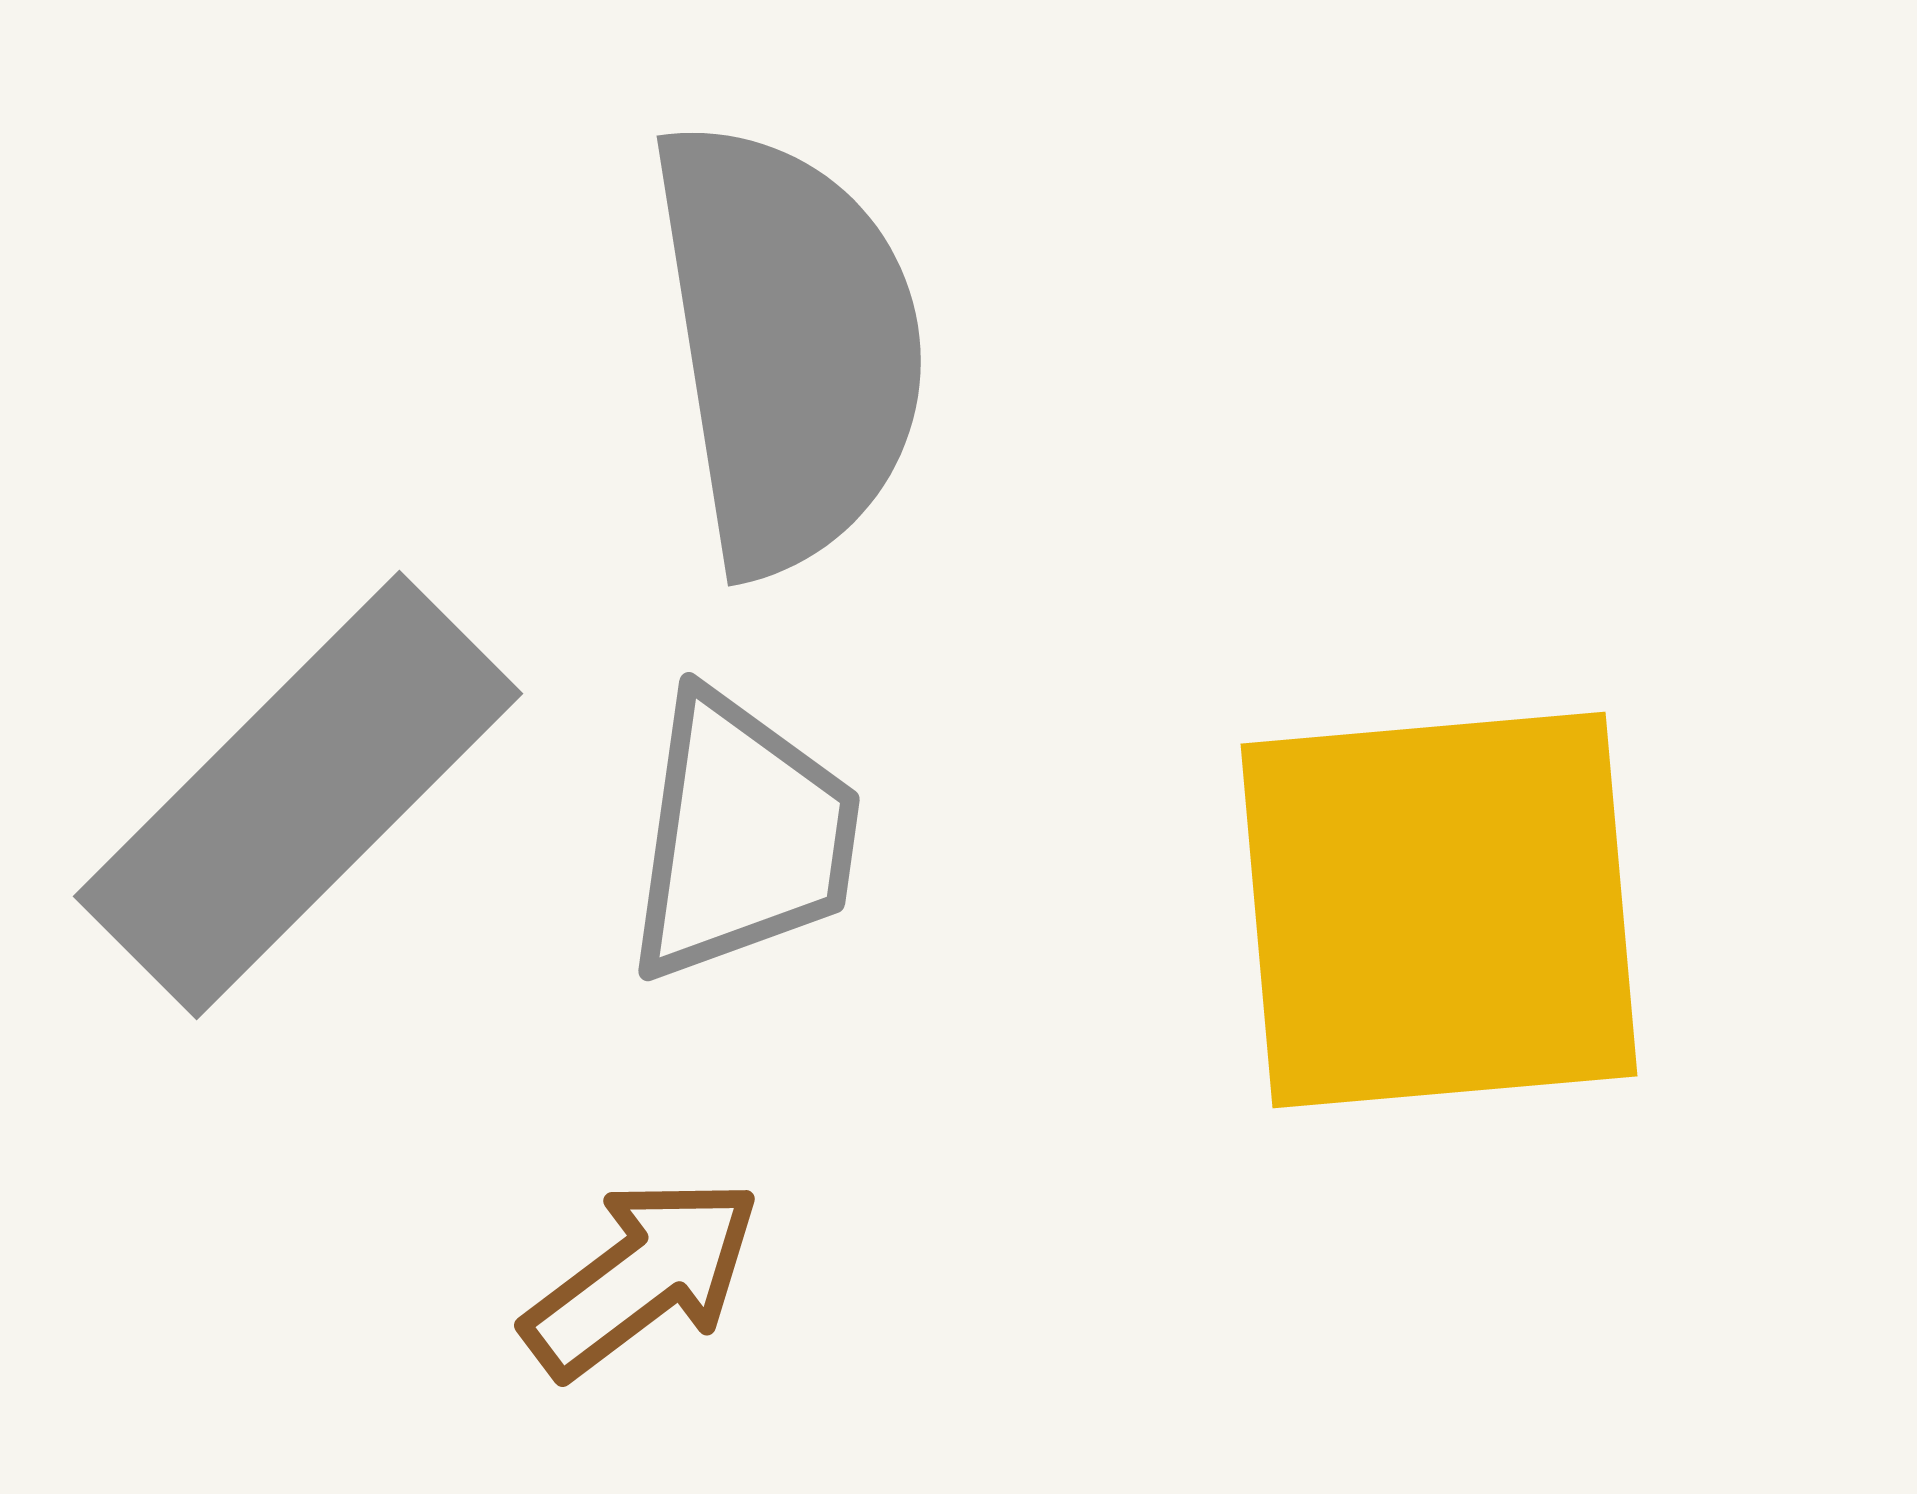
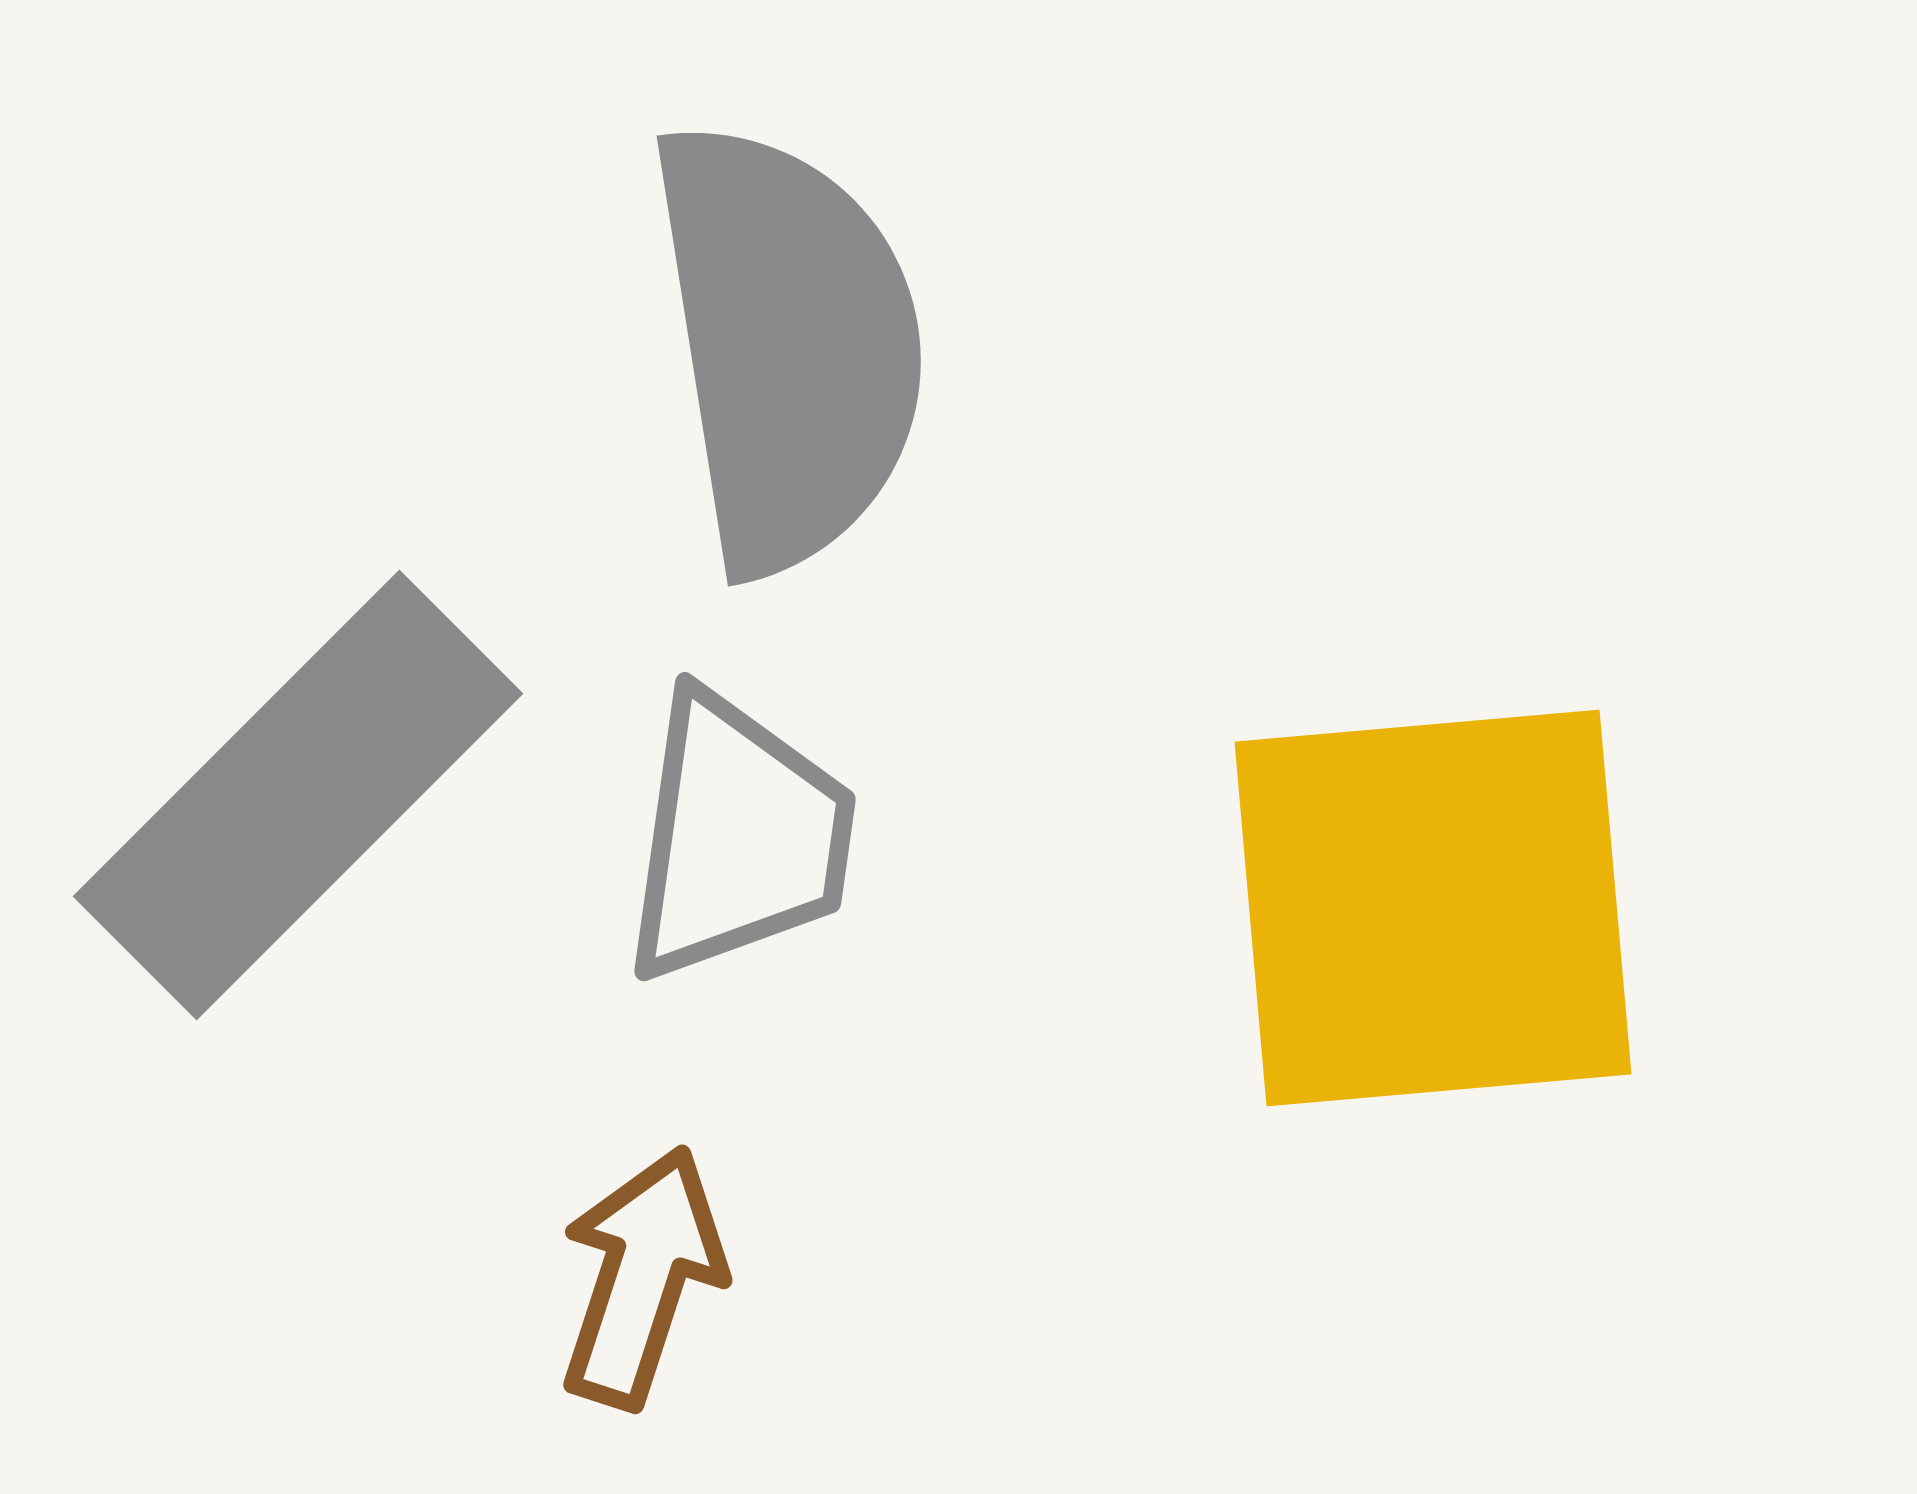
gray trapezoid: moved 4 px left
yellow square: moved 6 px left, 2 px up
brown arrow: rotated 35 degrees counterclockwise
